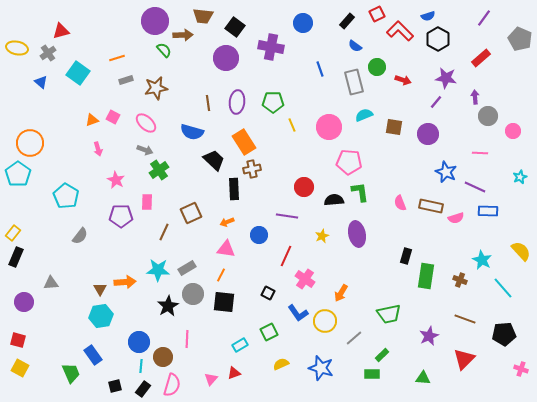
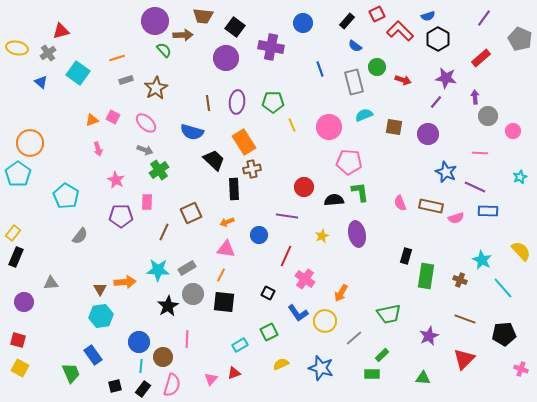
brown star at (156, 88): rotated 20 degrees counterclockwise
